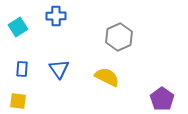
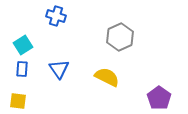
blue cross: rotated 18 degrees clockwise
cyan square: moved 5 px right, 18 px down
gray hexagon: moved 1 px right
purple pentagon: moved 3 px left, 1 px up
